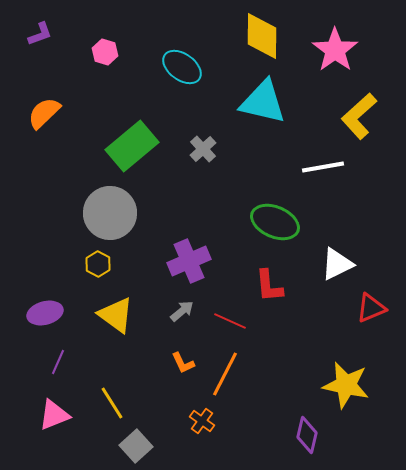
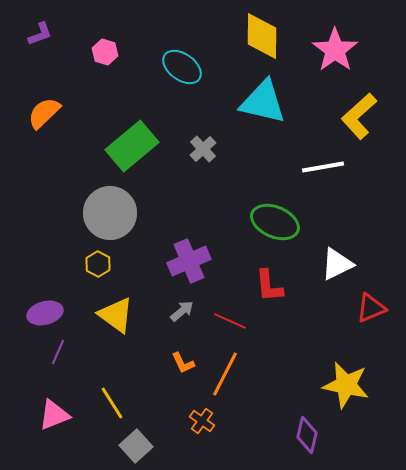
purple line: moved 10 px up
